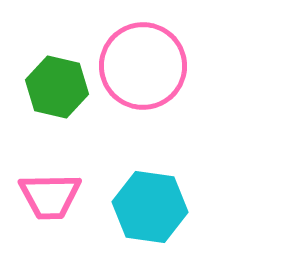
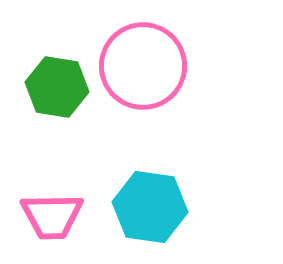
green hexagon: rotated 4 degrees counterclockwise
pink trapezoid: moved 2 px right, 20 px down
